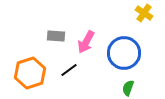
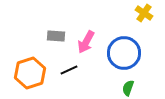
black line: rotated 12 degrees clockwise
